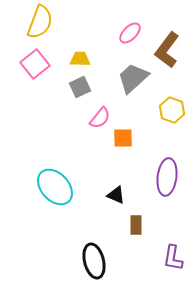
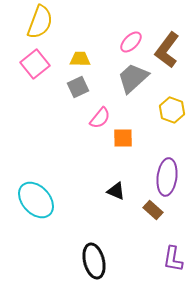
pink ellipse: moved 1 px right, 9 px down
gray square: moved 2 px left
cyan ellipse: moved 19 px left, 13 px down
black triangle: moved 4 px up
brown rectangle: moved 17 px right, 15 px up; rotated 48 degrees counterclockwise
purple L-shape: moved 1 px down
